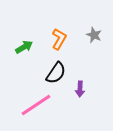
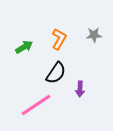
gray star: rotated 28 degrees counterclockwise
